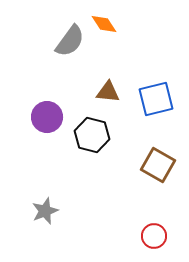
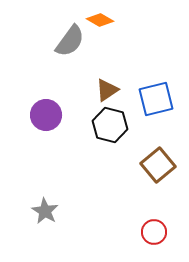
orange diamond: moved 4 px left, 4 px up; rotated 28 degrees counterclockwise
brown triangle: moved 1 px left, 2 px up; rotated 40 degrees counterclockwise
purple circle: moved 1 px left, 2 px up
black hexagon: moved 18 px right, 10 px up
brown square: rotated 20 degrees clockwise
gray star: rotated 20 degrees counterclockwise
red circle: moved 4 px up
